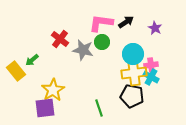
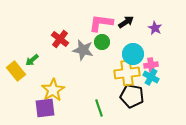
yellow cross: moved 7 px left
